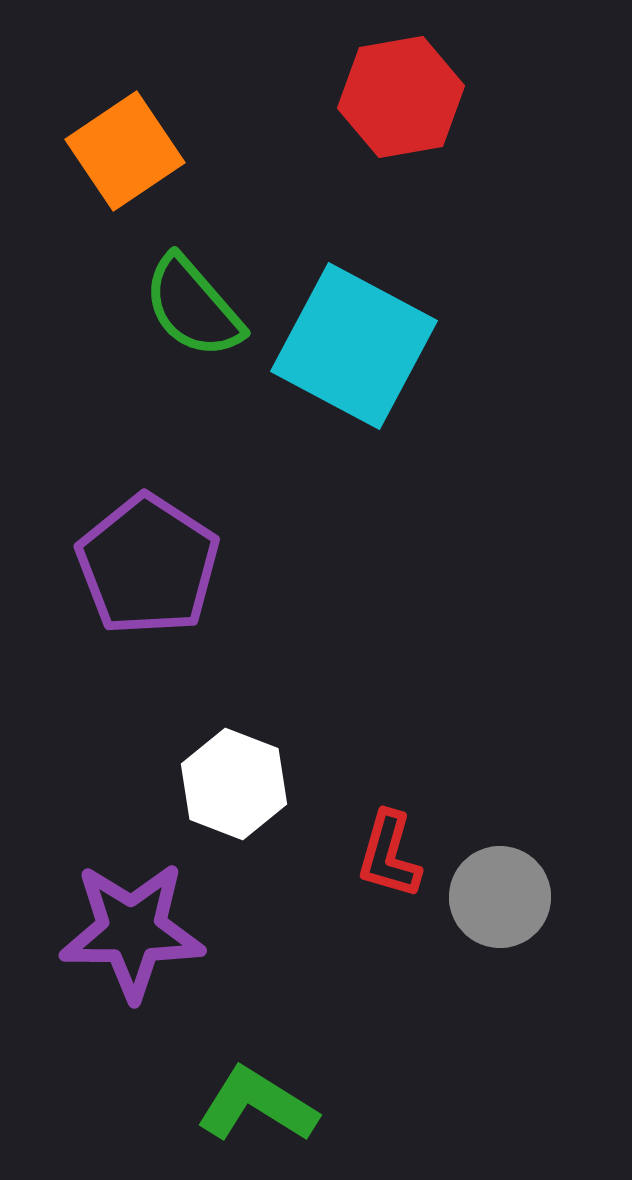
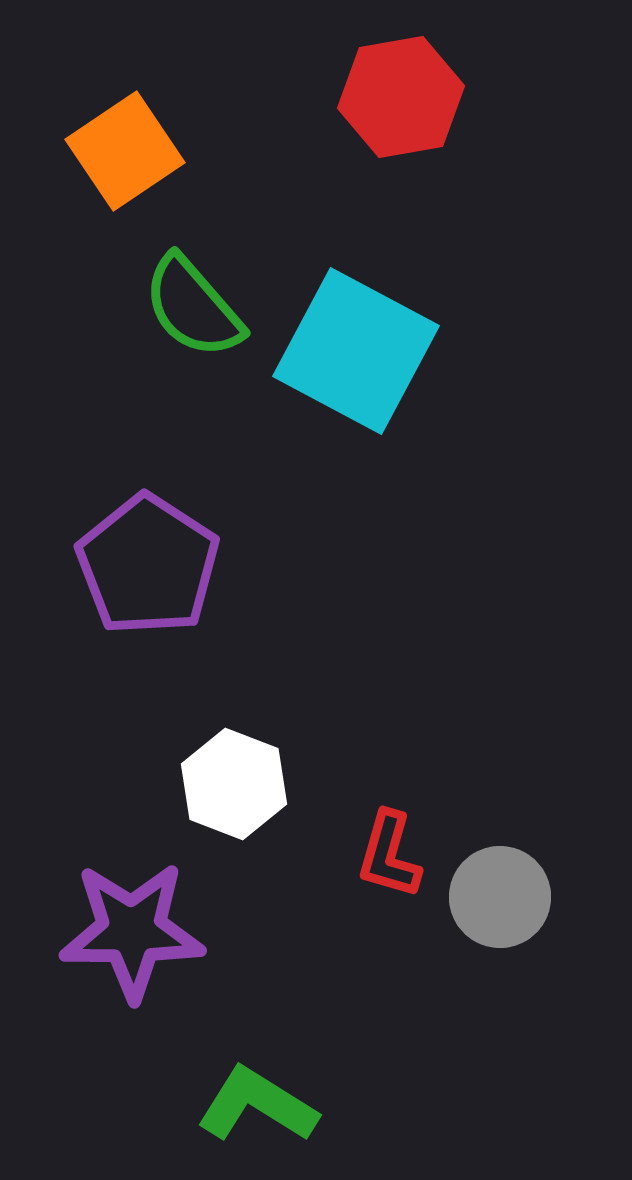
cyan square: moved 2 px right, 5 px down
